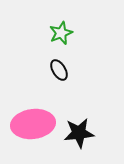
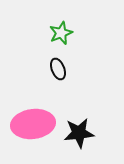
black ellipse: moved 1 px left, 1 px up; rotated 10 degrees clockwise
